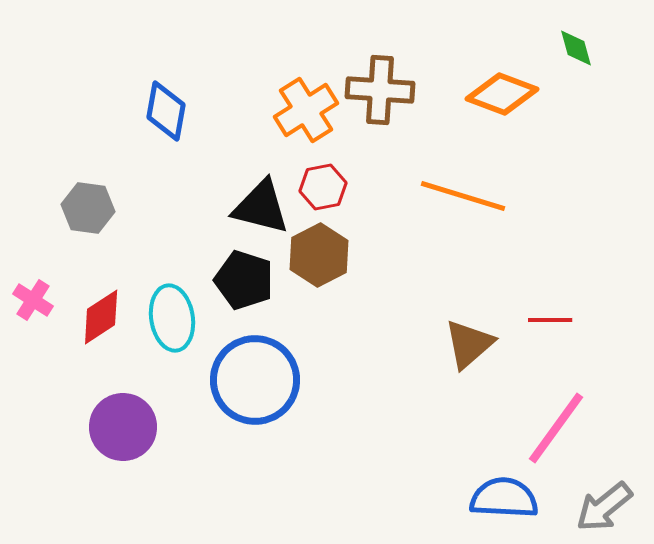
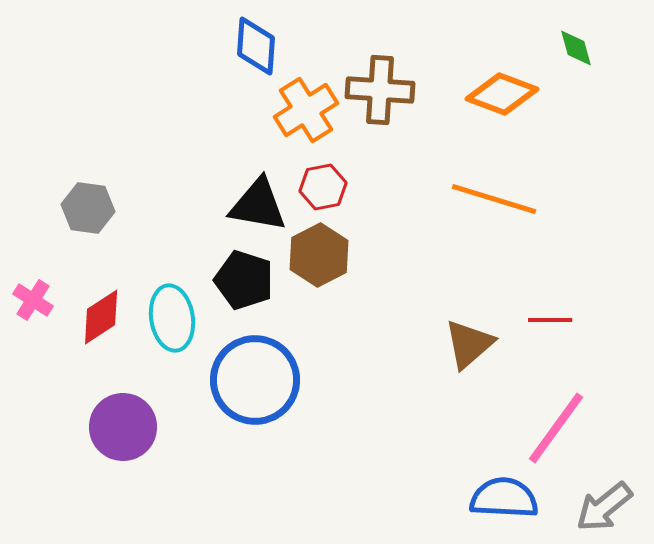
blue diamond: moved 90 px right, 65 px up; rotated 6 degrees counterclockwise
orange line: moved 31 px right, 3 px down
black triangle: moved 3 px left, 2 px up; rotated 4 degrees counterclockwise
